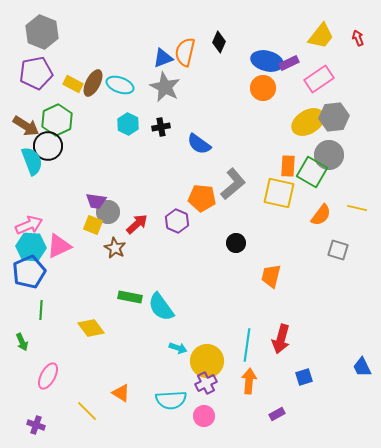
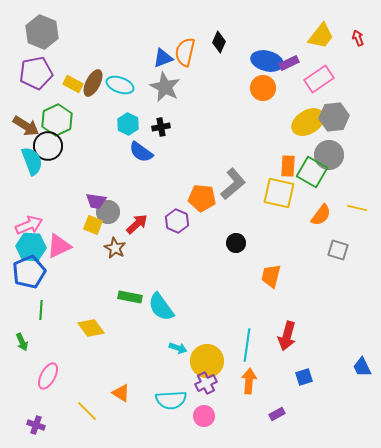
blue semicircle at (199, 144): moved 58 px left, 8 px down
red arrow at (281, 339): moved 6 px right, 3 px up
